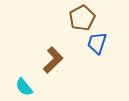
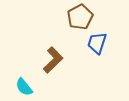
brown pentagon: moved 2 px left, 1 px up
